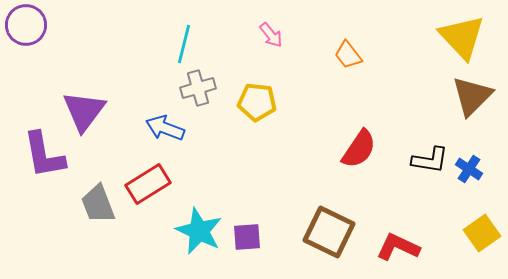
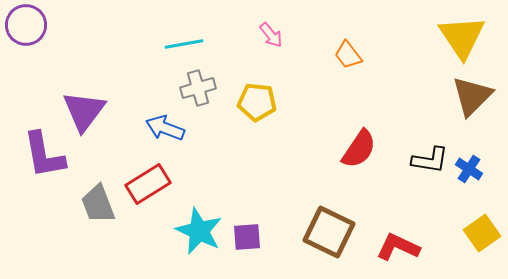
yellow triangle: rotated 9 degrees clockwise
cyan line: rotated 66 degrees clockwise
